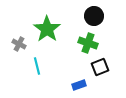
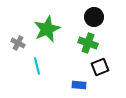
black circle: moved 1 px down
green star: rotated 12 degrees clockwise
gray cross: moved 1 px left, 1 px up
blue rectangle: rotated 24 degrees clockwise
